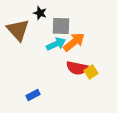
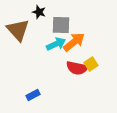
black star: moved 1 px left, 1 px up
gray square: moved 1 px up
yellow square: moved 8 px up
